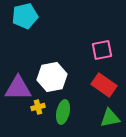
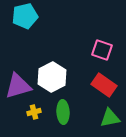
pink square: rotated 30 degrees clockwise
white hexagon: rotated 16 degrees counterclockwise
purple triangle: moved 2 px up; rotated 16 degrees counterclockwise
yellow cross: moved 4 px left, 5 px down
green ellipse: rotated 15 degrees counterclockwise
